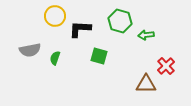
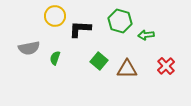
gray semicircle: moved 1 px left, 2 px up
green square: moved 5 px down; rotated 24 degrees clockwise
brown triangle: moved 19 px left, 15 px up
